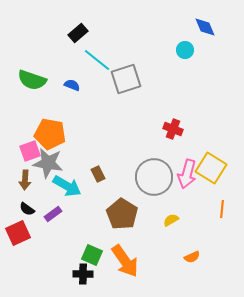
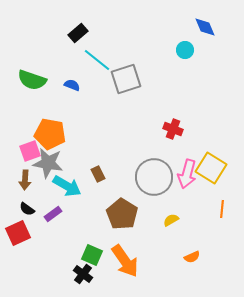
black cross: rotated 36 degrees clockwise
